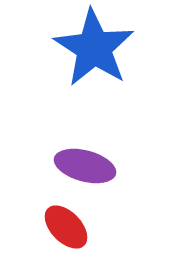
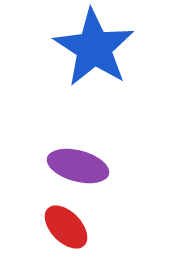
purple ellipse: moved 7 px left
